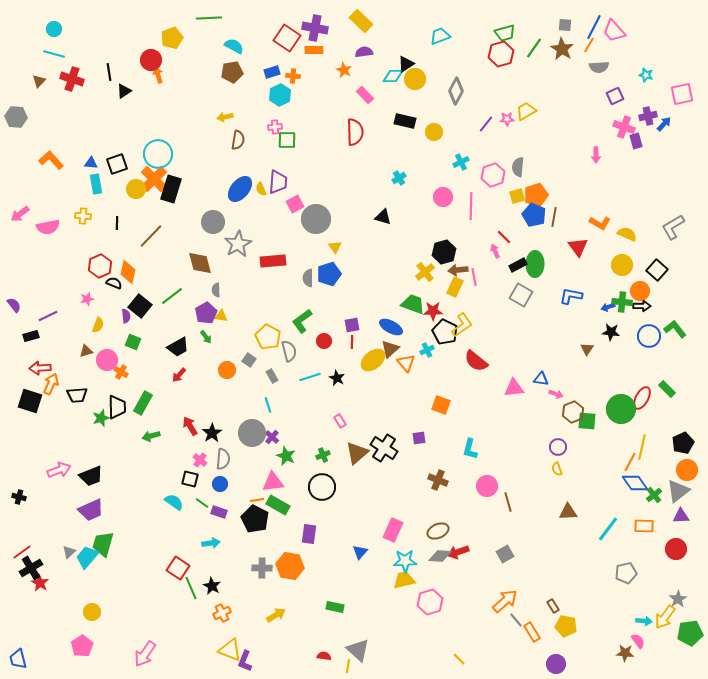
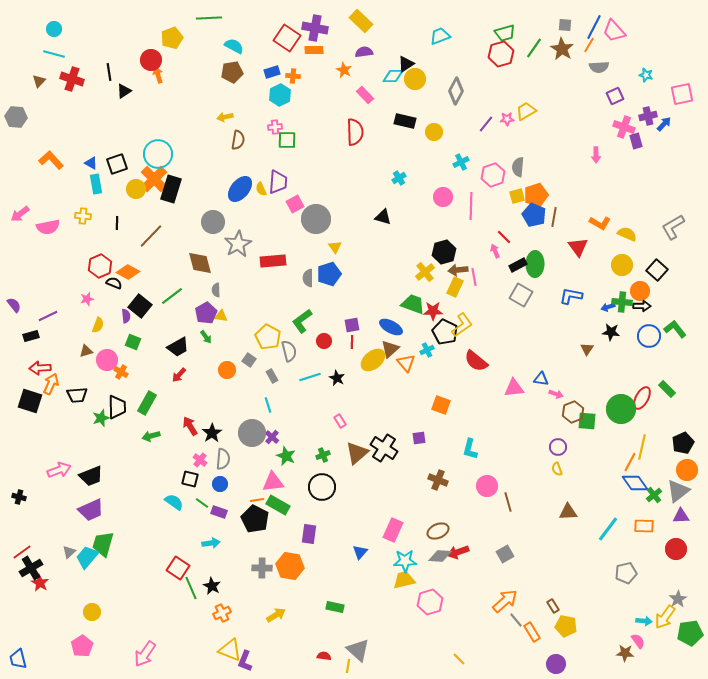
blue triangle at (91, 163): rotated 24 degrees clockwise
orange diamond at (128, 272): rotated 75 degrees counterclockwise
green rectangle at (143, 403): moved 4 px right
